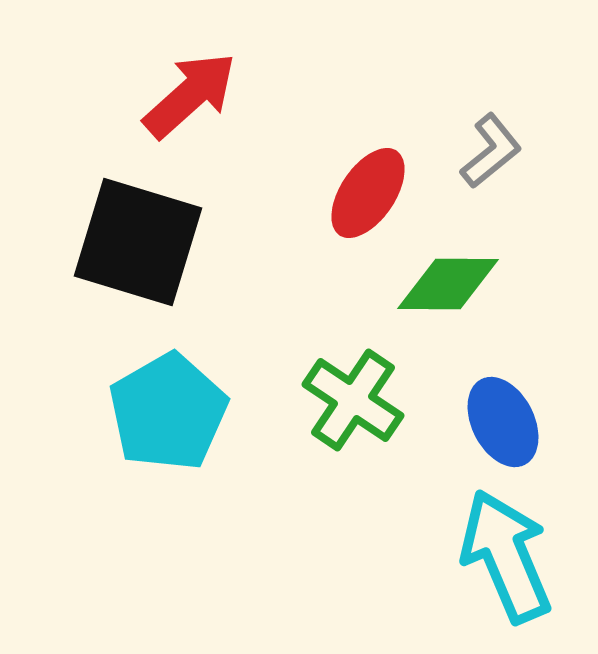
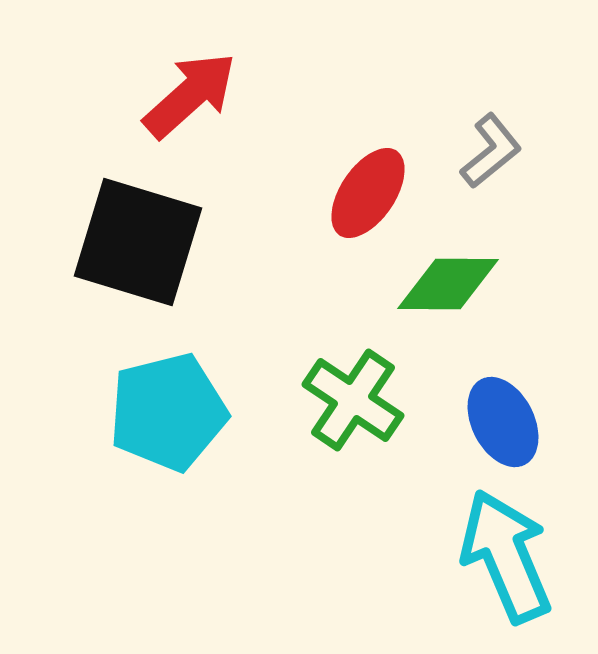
cyan pentagon: rotated 16 degrees clockwise
